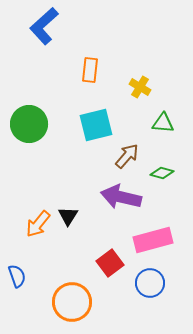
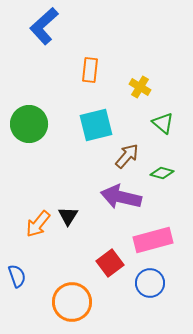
green triangle: rotated 35 degrees clockwise
